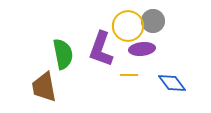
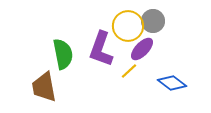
purple ellipse: rotated 40 degrees counterclockwise
yellow line: moved 4 px up; rotated 42 degrees counterclockwise
blue diamond: rotated 16 degrees counterclockwise
